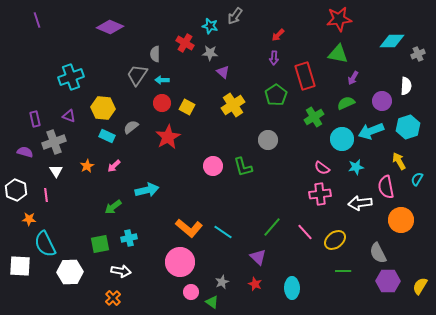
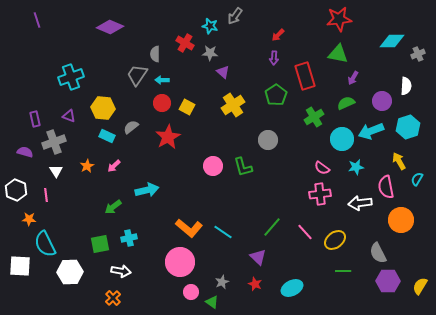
cyan ellipse at (292, 288): rotated 65 degrees clockwise
